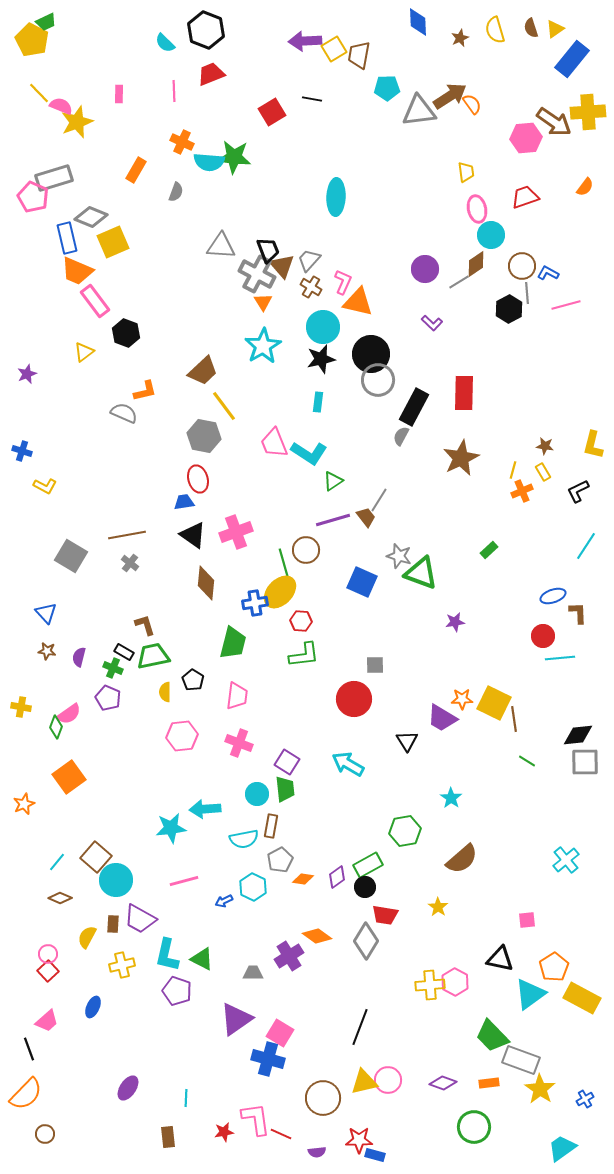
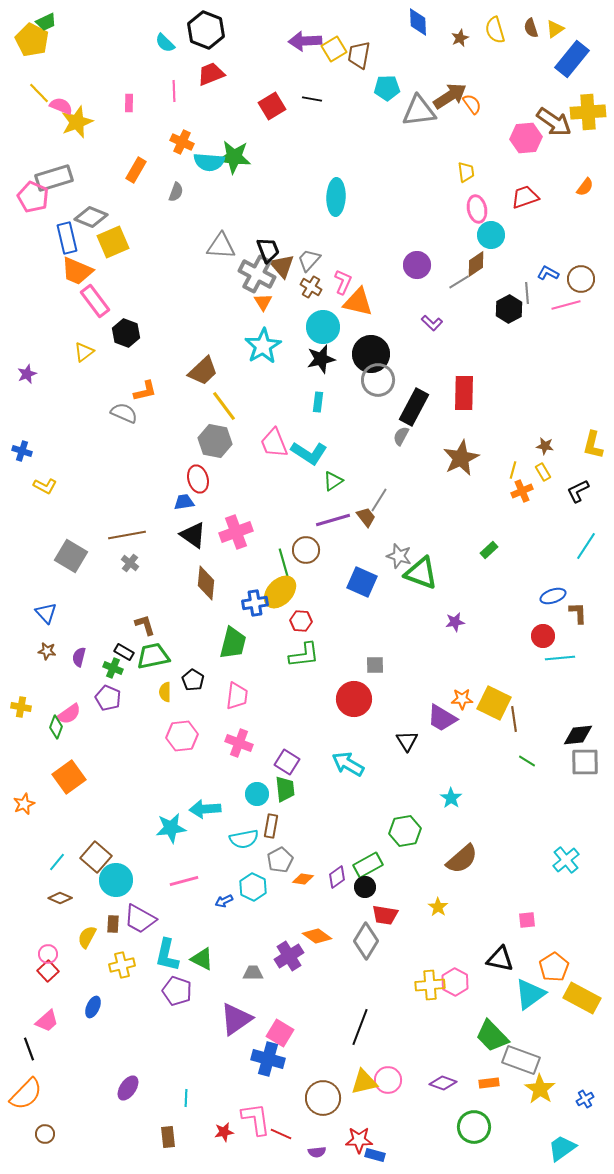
pink rectangle at (119, 94): moved 10 px right, 9 px down
red square at (272, 112): moved 6 px up
brown circle at (522, 266): moved 59 px right, 13 px down
purple circle at (425, 269): moved 8 px left, 4 px up
gray hexagon at (204, 436): moved 11 px right, 5 px down
